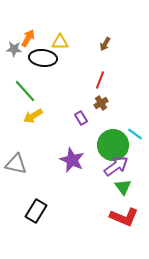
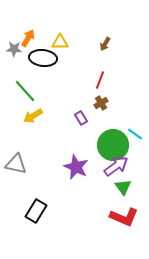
purple star: moved 4 px right, 7 px down
